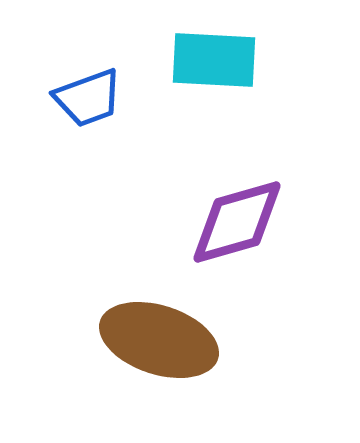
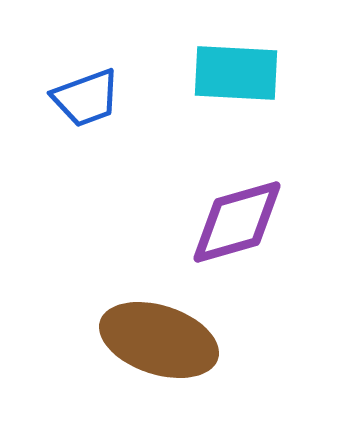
cyan rectangle: moved 22 px right, 13 px down
blue trapezoid: moved 2 px left
